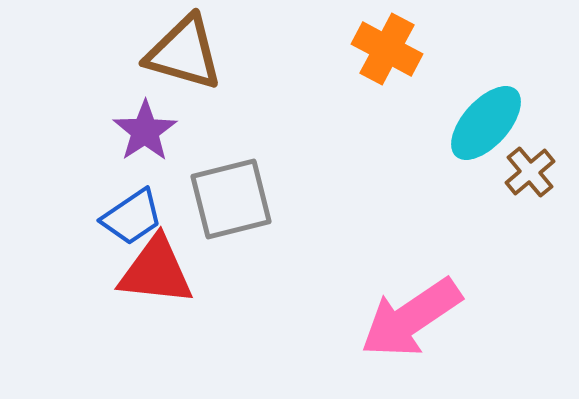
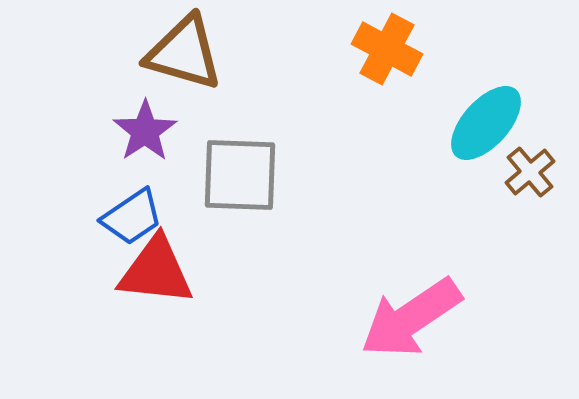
gray square: moved 9 px right, 24 px up; rotated 16 degrees clockwise
